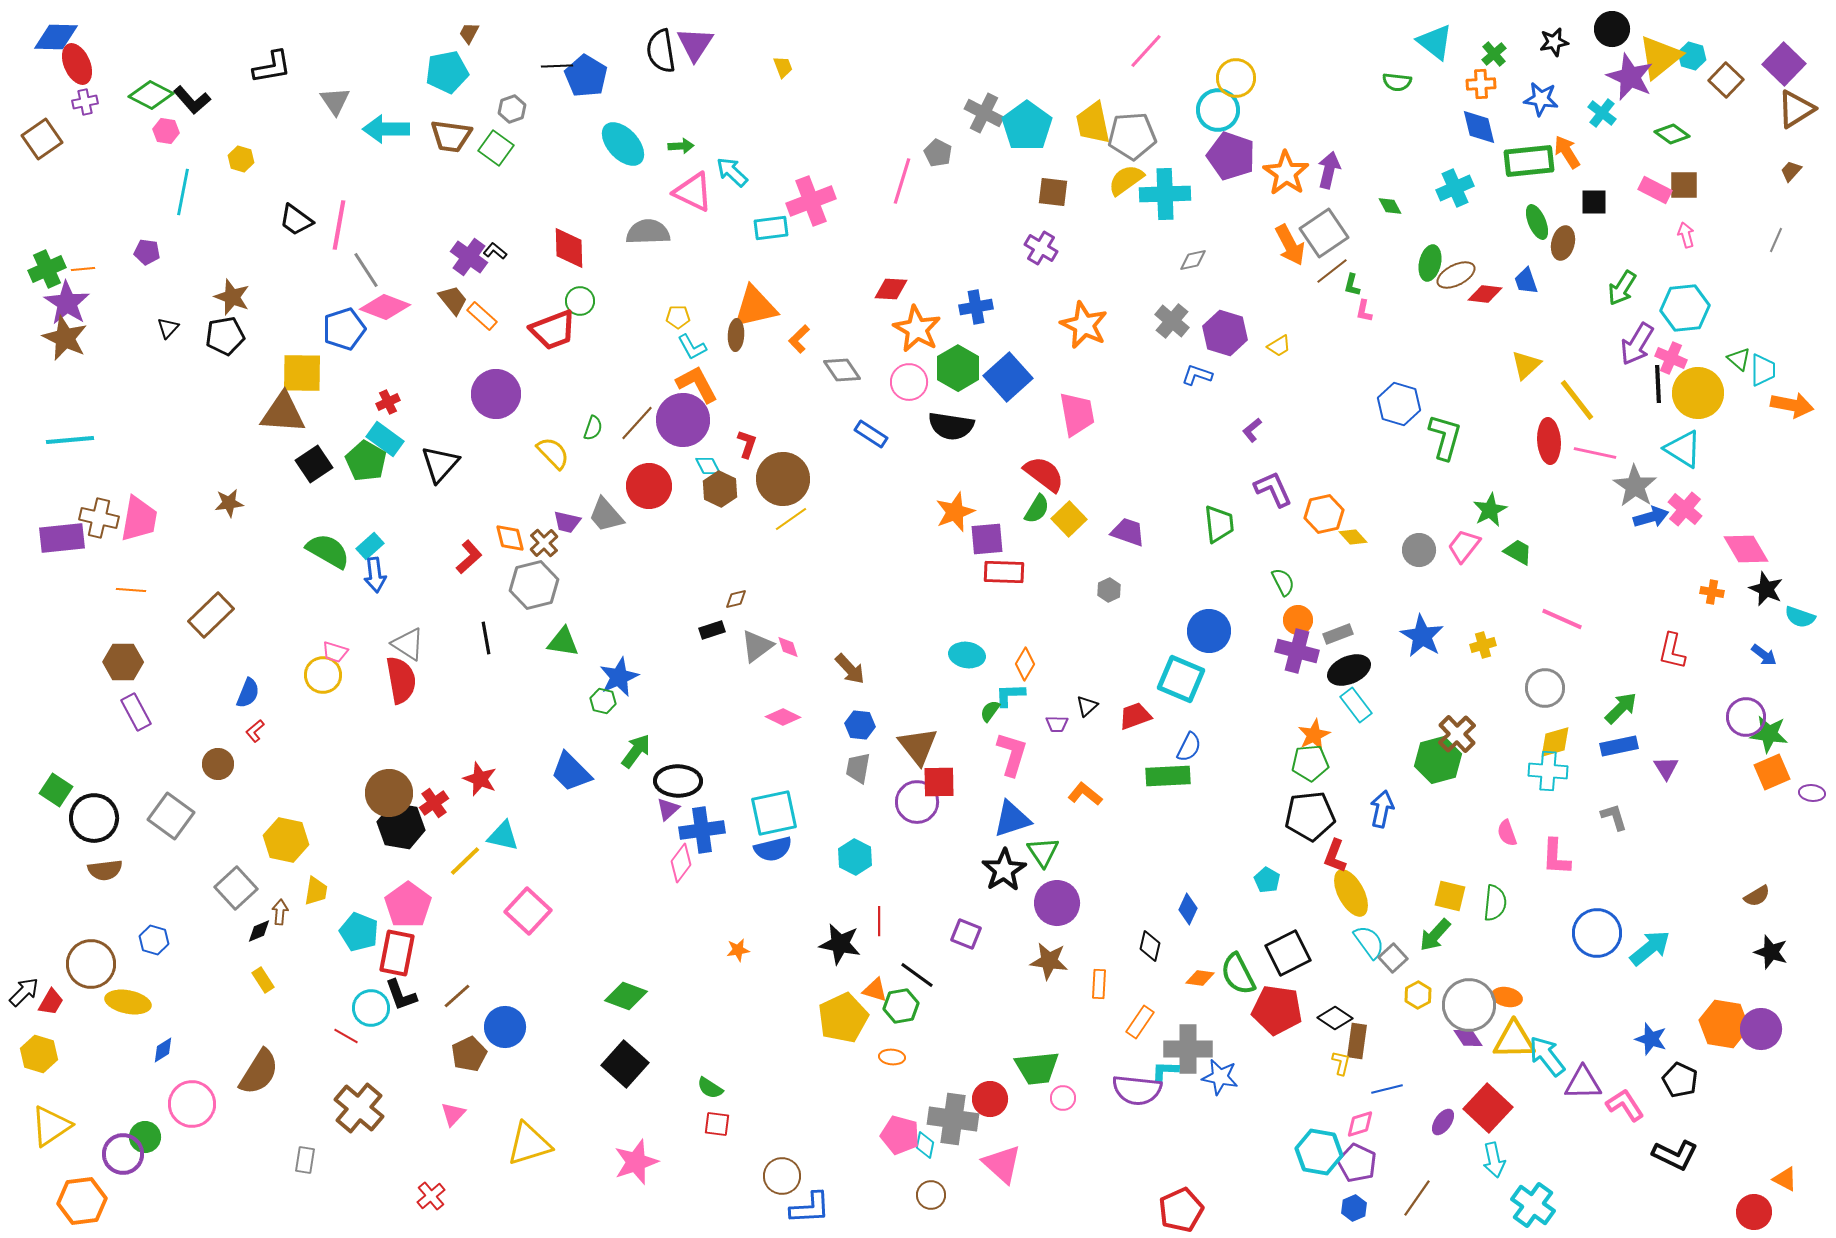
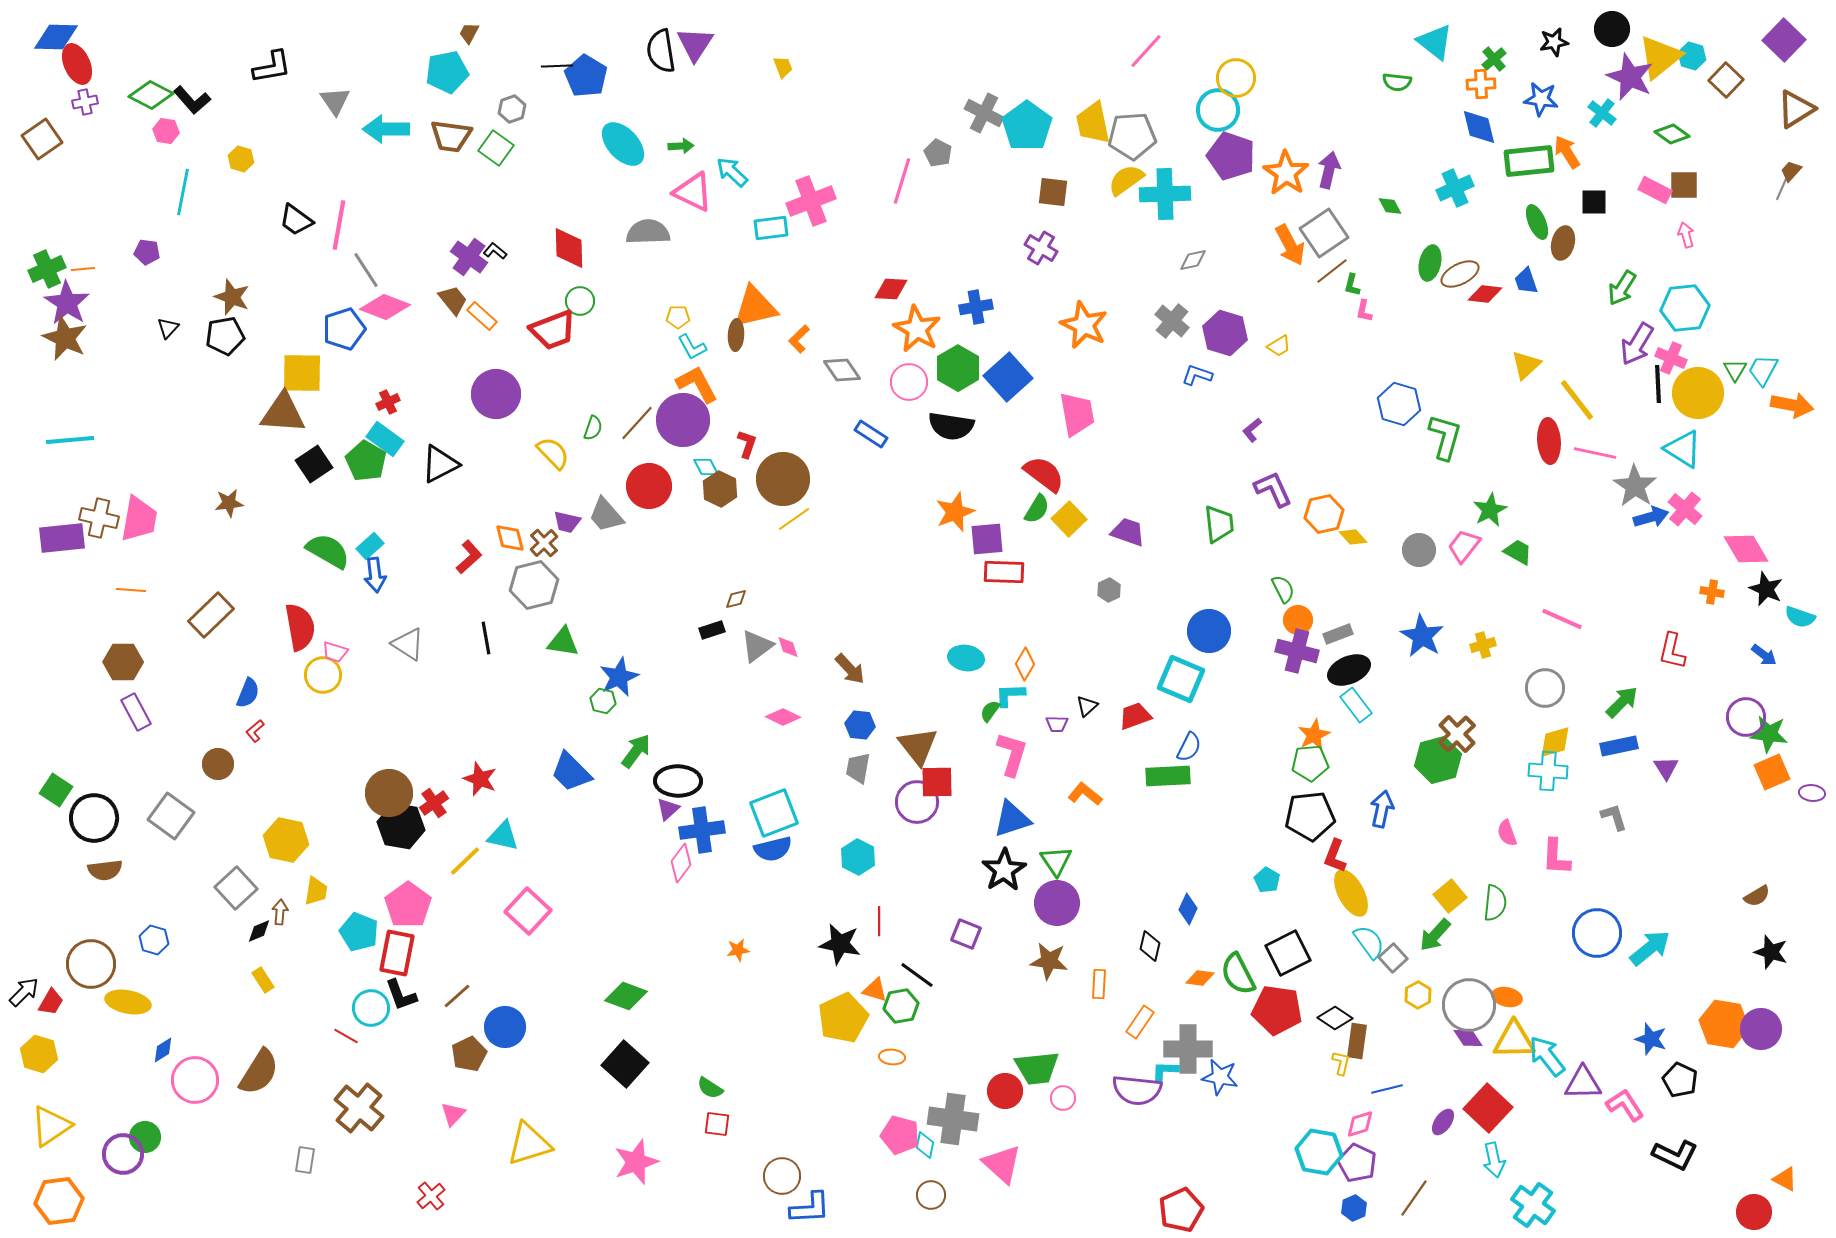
green cross at (1494, 54): moved 5 px down
purple square at (1784, 64): moved 24 px up
gray line at (1776, 240): moved 6 px right, 52 px up
brown ellipse at (1456, 275): moved 4 px right, 1 px up
green triangle at (1739, 359): moved 4 px left, 11 px down; rotated 20 degrees clockwise
cyan trapezoid at (1763, 370): rotated 152 degrees counterclockwise
black triangle at (440, 464): rotated 21 degrees clockwise
cyan diamond at (708, 466): moved 2 px left, 1 px down
yellow line at (791, 519): moved 3 px right
green semicircle at (1283, 582): moved 7 px down
cyan ellipse at (967, 655): moved 1 px left, 3 px down
red semicircle at (401, 680): moved 101 px left, 53 px up
green arrow at (1621, 708): moved 1 px right, 6 px up
red square at (939, 782): moved 2 px left
cyan square at (774, 813): rotated 9 degrees counterclockwise
green triangle at (1043, 852): moved 13 px right, 9 px down
cyan hexagon at (855, 857): moved 3 px right
yellow square at (1450, 896): rotated 36 degrees clockwise
red circle at (990, 1099): moved 15 px right, 8 px up
pink circle at (192, 1104): moved 3 px right, 24 px up
brown line at (1417, 1198): moved 3 px left
orange hexagon at (82, 1201): moved 23 px left
